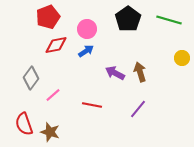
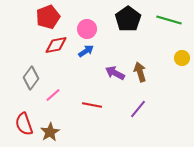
brown star: rotated 24 degrees clockwise
